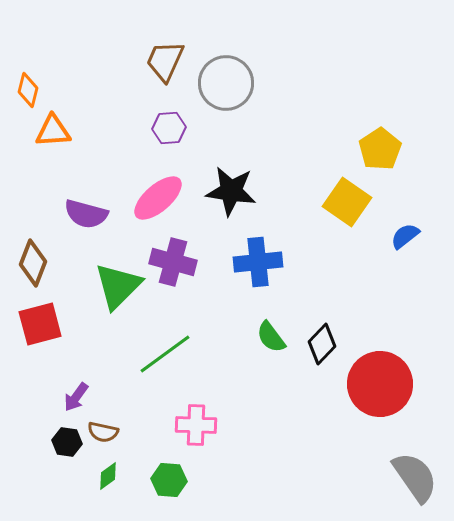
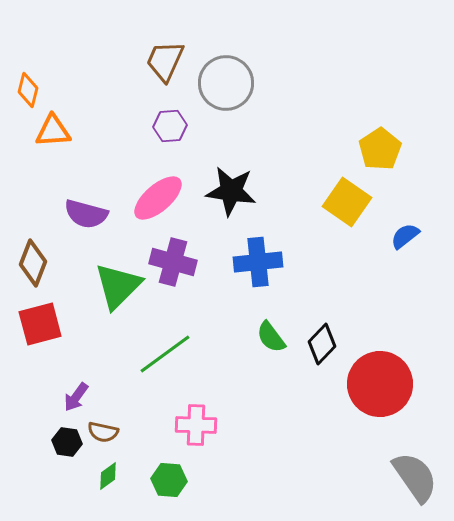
purple hexagon: moved 1 px right, 2 px up
